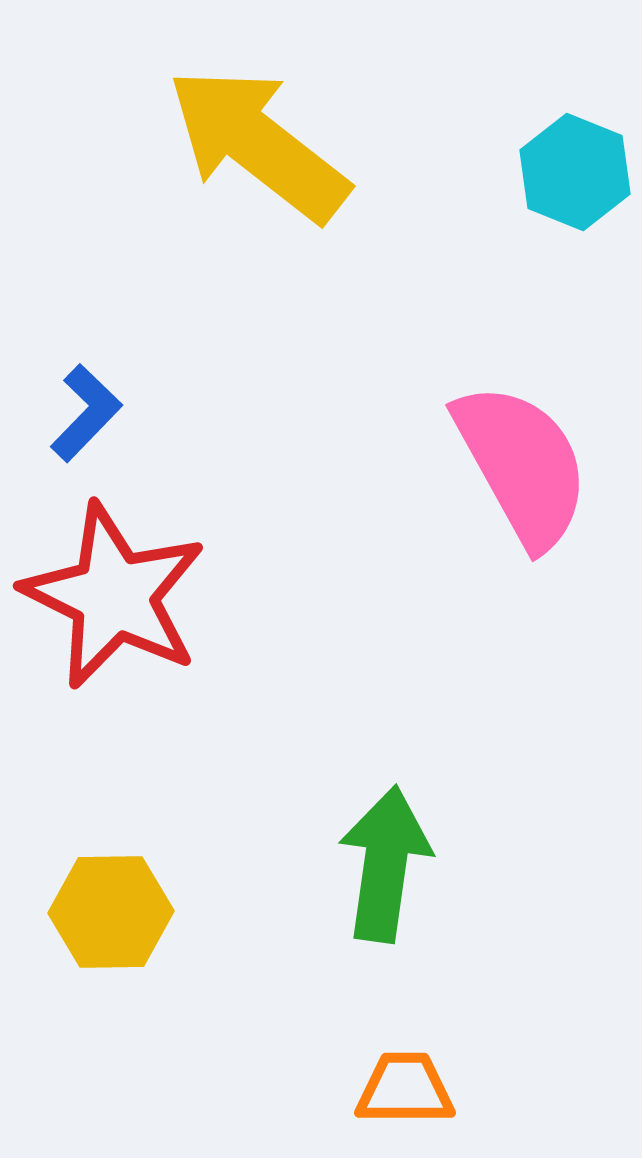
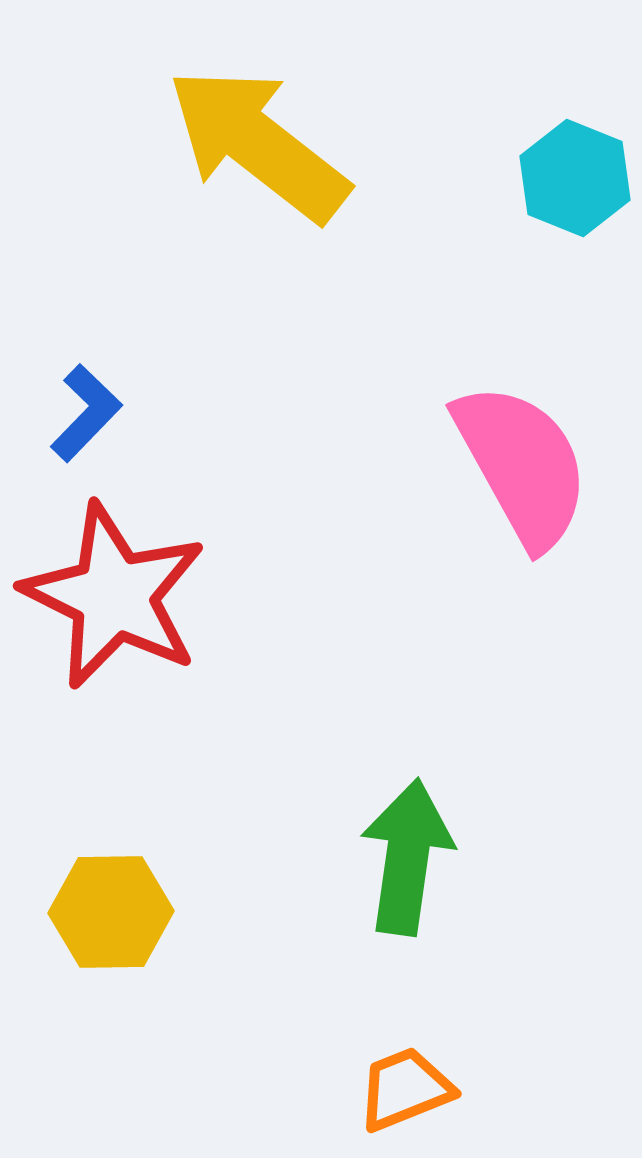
cyan hexagon: moved 6 px down
green arrow: moved 22 px right, 7 px up
orange trapezoid: rotated 22 degrees counterclockwise
